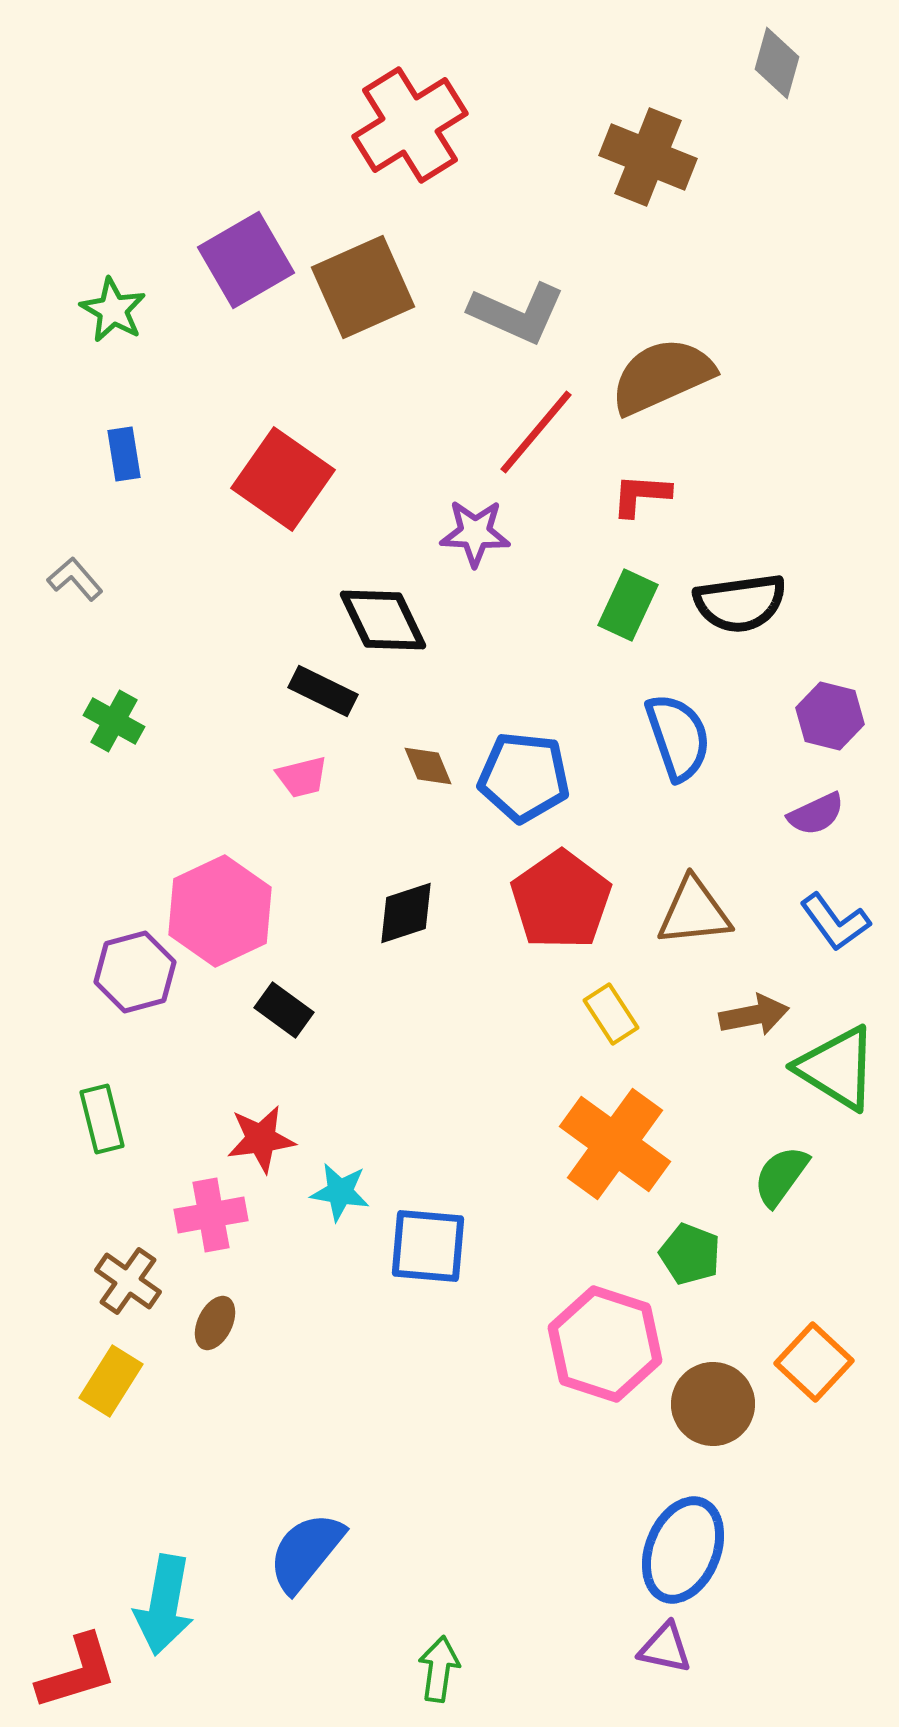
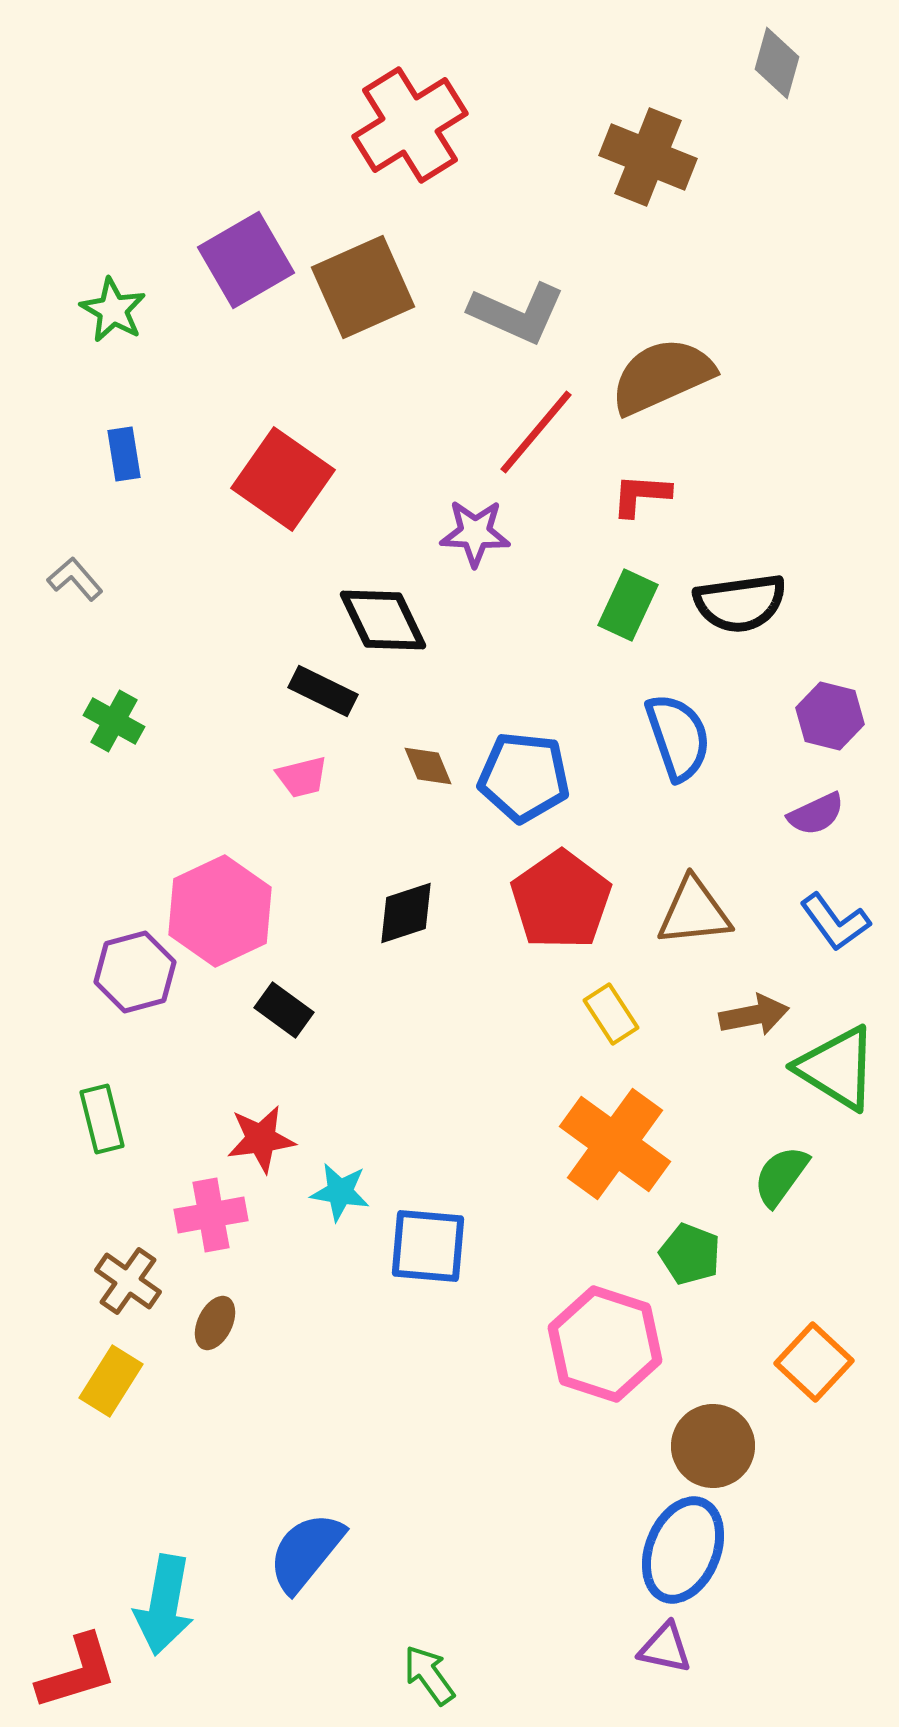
brown circle at (713, 1404): moved 42 px down
green arrow at (439, 1669): moved 10 px left, 6 px down; rotated 44 degrees counterclockwise
